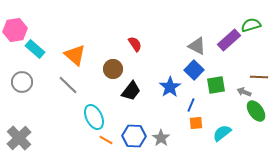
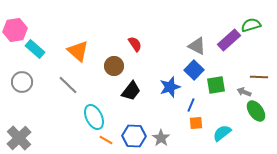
orange triangle: moved 3 px right, 4 px up
brown circle: moved 1 px right, 3 px up
blue star: rotated 15 degrees clockwise
